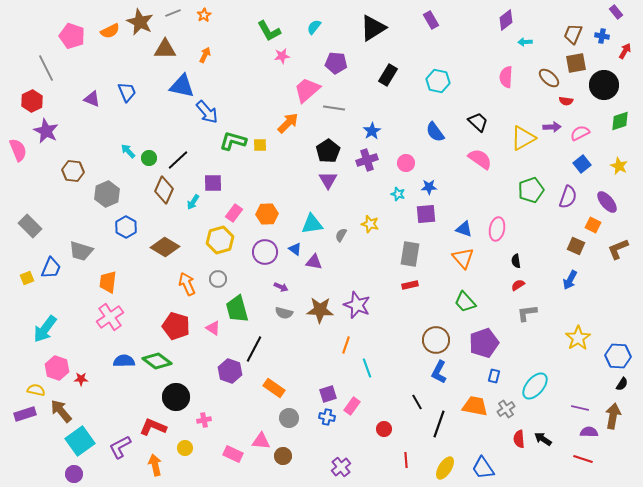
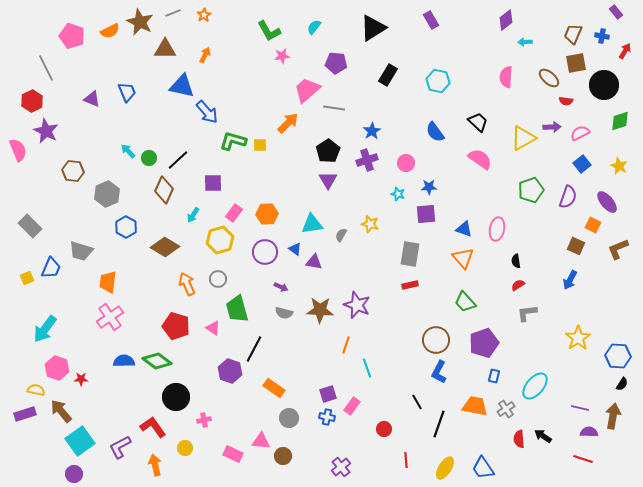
cyan arrow at (193, 202): moved 13 px down
red L-shape at (153, 427): rotated 32 degrees clockwise
black arrow at (543, 439): moved 3 px up
